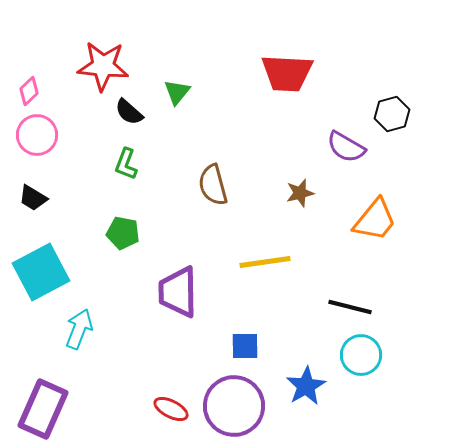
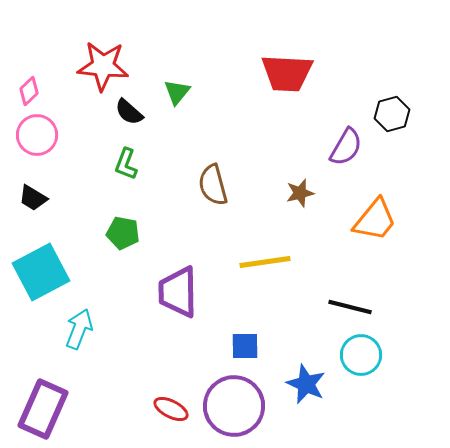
purple semicircle: rotated 90 degrees counterclockwise
blue star: moved 2 px up; rotated 18 degrees counterclockwise
